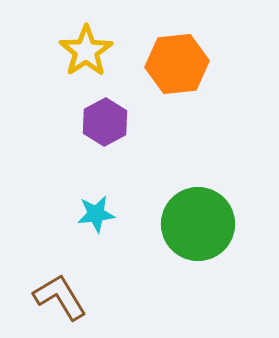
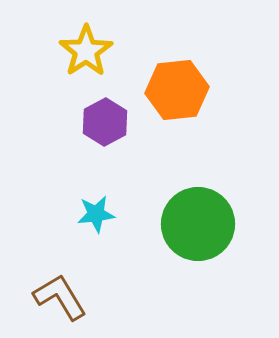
orange hexagon: moved 26 px down
